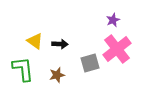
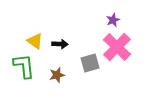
pink cross: moved 2 px up; rotated 8 degrees counterclockwise
green L-shape: moved 1 px right, 3 px up
